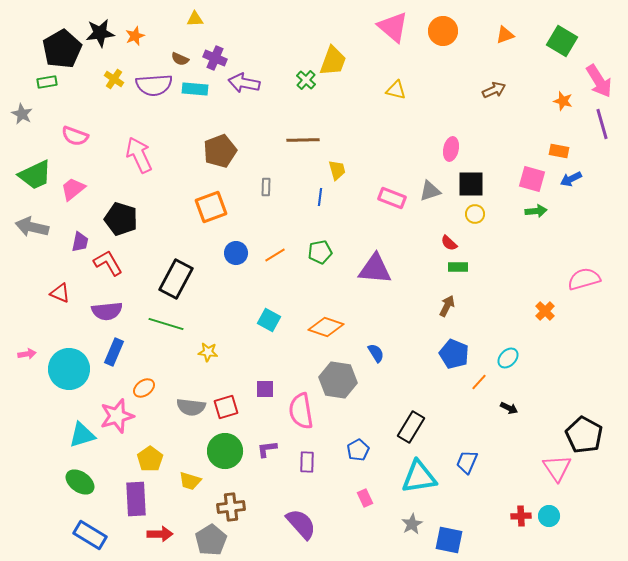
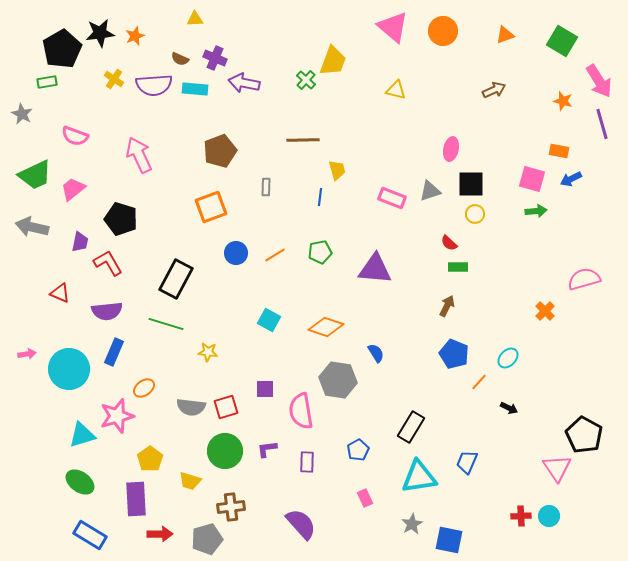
gray pentagon at (211, 540): moved 4 px left, 1 px up; rotated 16 degrees clockwise
